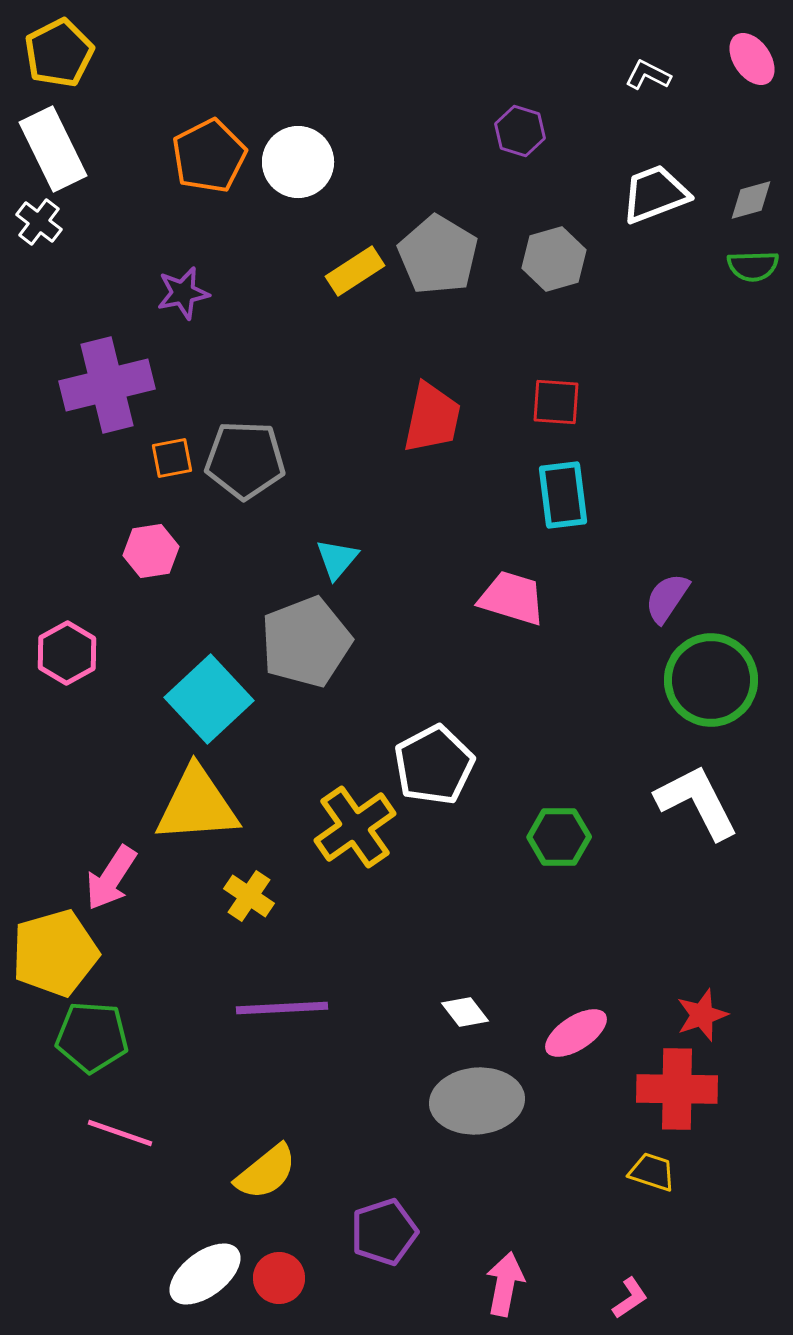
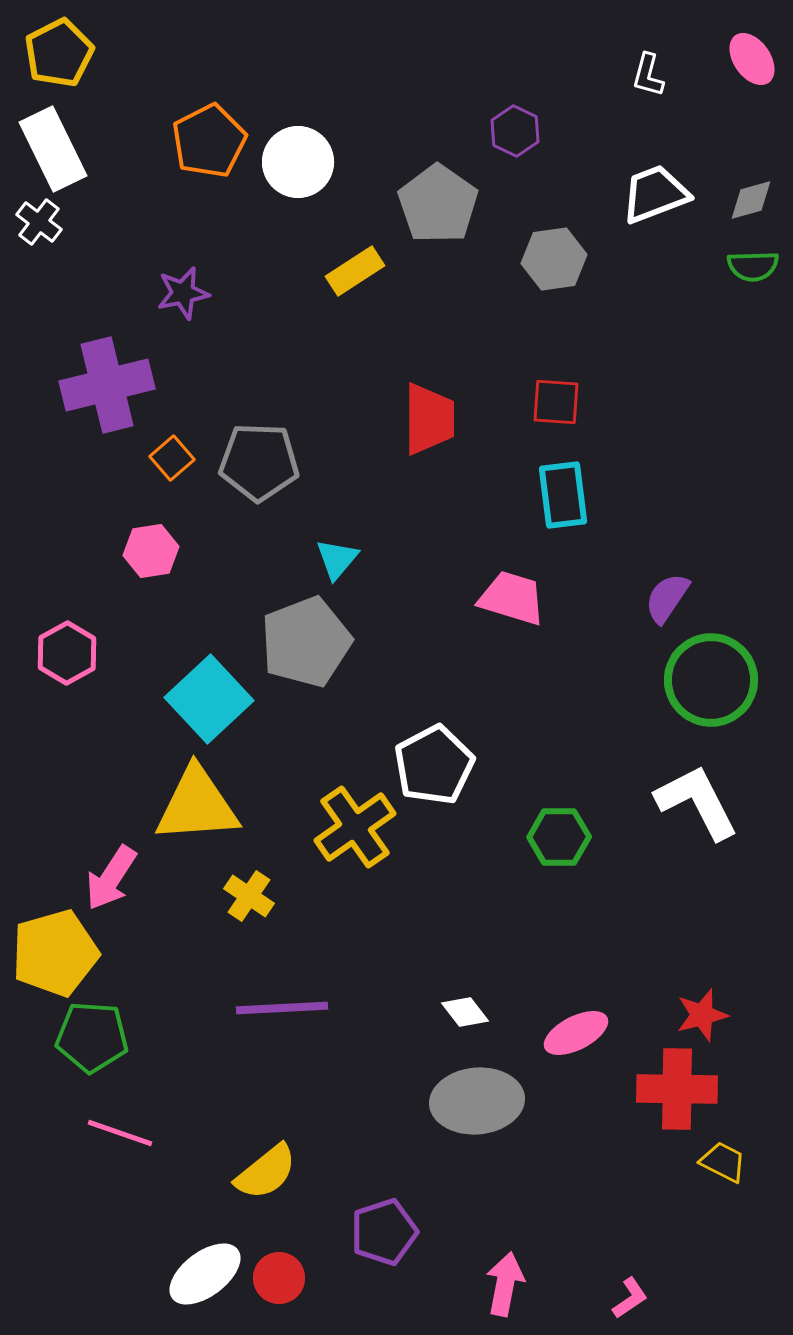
white L-shape at (648, 75): rotated 102 degrees counterclockwise
purple hexagon at (520, 131): moved 5 px left; rotated 9 degrees clockwise
orange pentagon at (209, 156): moved 15 px up
gray pentagon at (438, 255): moved 51 px up; rotated 4 degrees clockwise
gray hexagon at (554, 259): rotated 8 degrees clockwise
red trapezoid at (432, 418): moved 3 px left, 1 px down; rotated 12 degrees counterclockwise
orange square at (172, 458): rotated 30 degrees counterclockwise
gray pentagon at (245, 460): moved 14 px right, 2 px down
red star at (702, 1015): rotated 4 degrees clockwise
pink ellipse at (576, 1033): rotated 6 degrees clockwise
yellow trapezoid at (652, 1172): moved 71 px right, 10 px up; rotated 9 degrees clockwise
